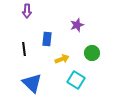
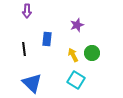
yellow arrow: moved 11 px right, 4 px up; rotated 96 degrees counterclockwise
